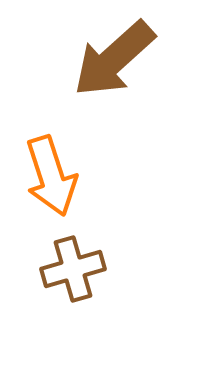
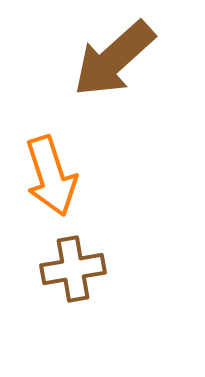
brown cross: rotated 6 degrees clockwise
